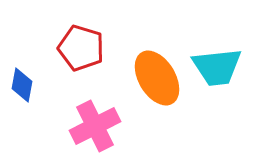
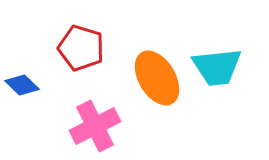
blue diamond: rotated 56 degrees counterclockwise
